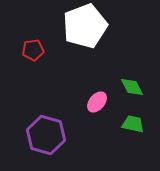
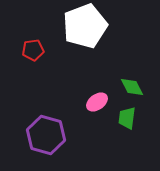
pink ellipse: rotated 15 degrees clockwise
green trapezoid: moved 6 px left, 6 px up; rotated 95 degrees counterclockwise
